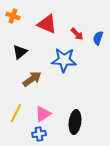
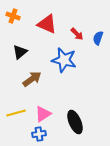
blue star: rotated 10 degrees clockwise
yellow line: rotated 48 degrees clockwise
black ellipse: rotated 30 degrees counterclockwise
